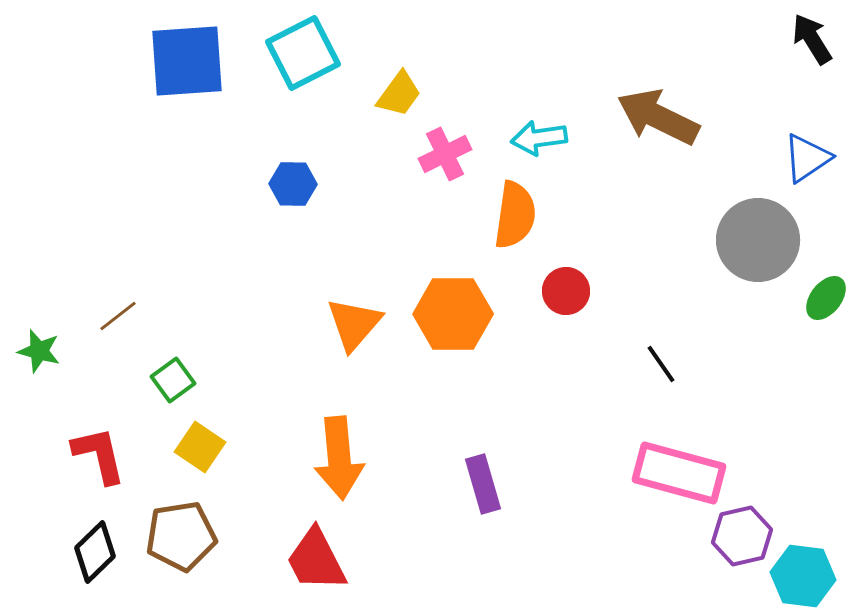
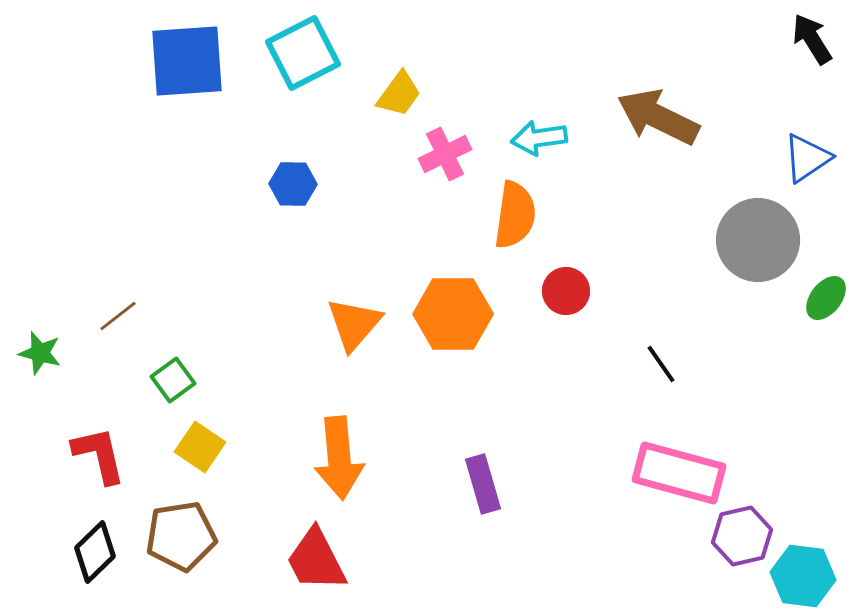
green star: moved 1 px right, 2 px down
